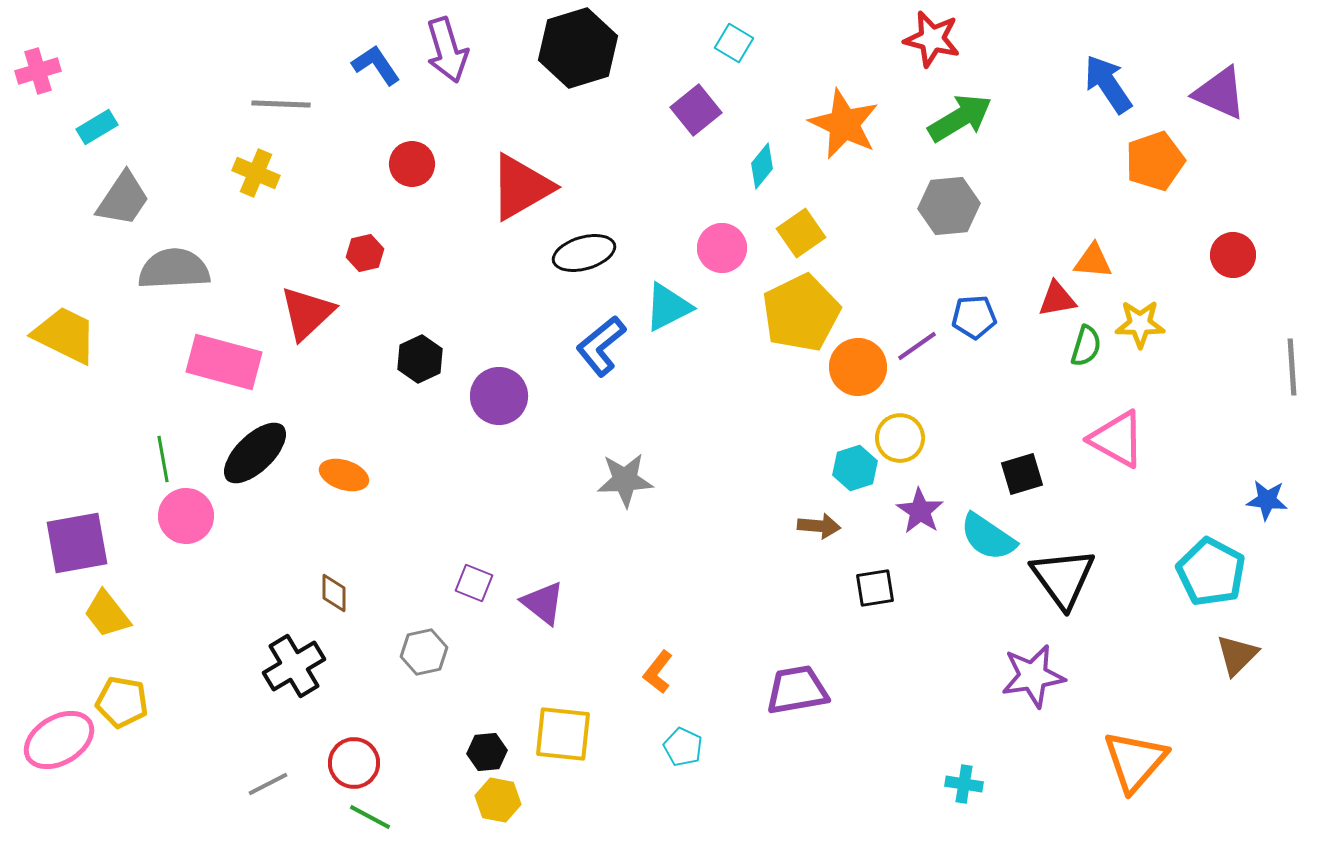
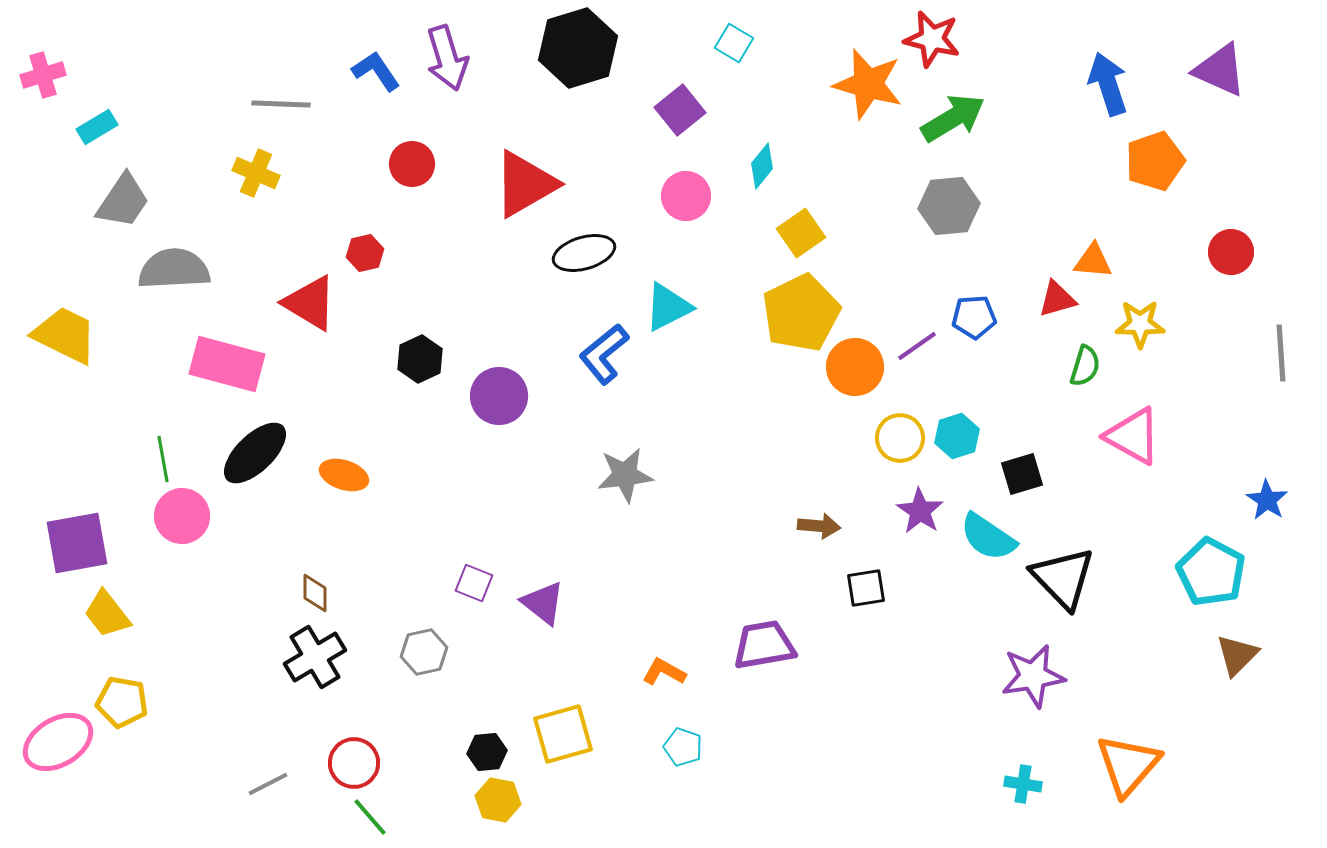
purple arrow at (447, 50): moved 8 px down
blue L-shape at (376, 65): moved 6 px down
pink cross at (38, 71): moved 5 px right, 4 px down
blue arrow at (1108, 84): rotated 16 degrees clockwise
purple triangle at (1220, 93): moved 23 px up
purple square at (696, 110): moved 16 px left
green arrow at (960, 118): moved 7 px left
orange star at (844, 124): moved 24 px right, 40 px up; rotated 10 degrees counterclockwise
red triangle at (521, 187): moved 4 px right, 3 px up
gray trapezoid at (123, 199): moved 2 px down
pink circle at (722, 248): moved 36 px left, 52 px up
red circle at (1233, 255): moved 2 px left, 3 px up
red triangle at (1057, 299): rotated 6 degrees counterclockwise
red triangle at (307, 313): moved 3 px right, 10 px up; rotated 46 degrees counterclockwise
blue L-shape at (601, 346): moved 3 px right, 8 px down
green semicircle at (1086, 346): moved 1 px left, 20 px down
pink rectangle at (224, 362): moved 3 px right, 2 px down
orange circle at (858, 367): moved 3 px left
gray line at (1292, 367): moved 11 px left, 14 px up
pink triangle at (1117, 439): moved 16 px right, 3 px up
cyan hexagon at (855, 468): moved 102 px right, 32 px up
gray star at (625, 480): moved 5 px up; rotated 4 degrees counterclockwise
blue star at (1267, 500): rotated 27 degrees clockwise
pink circle at (186, 516): moved 4 px left
black triangle at (1063, 578): rotated 8 degrees counterclockwise
black square at (875, 588): moved 9 px left
brown diamond at (334, 593): moved 19 px left
black cross at (294, 666): moved 21 px right, 9 px up
orange L-shape at (658, 672): moved 6 px right; rotated 81 degrees clockwise
purple trapezoid at (797, 690): moved 33 px left, 45 px up
yellow square at (563, 734): rotated 22 degrees counterclockwise
pink ellipse at (59, 740): moved 1 px left, 2 px down
cyan pentagon at (683, 747): rotated 6 degrees counterclockwise
orange triangle at (1135, 761): moved 7 px left, 4 px down
cyan cross at (964, 784): moved 59 px right
green line at (370, 817): rotated 21 degrees clockwise
